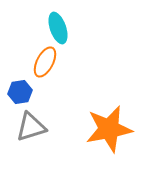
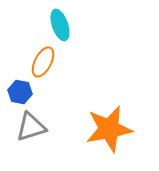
cyan ellipse: moved 2 px right, 3 px up
orange ellipse: moved 2 px left
blue hexagon: rotated 20 degrees clockwise
